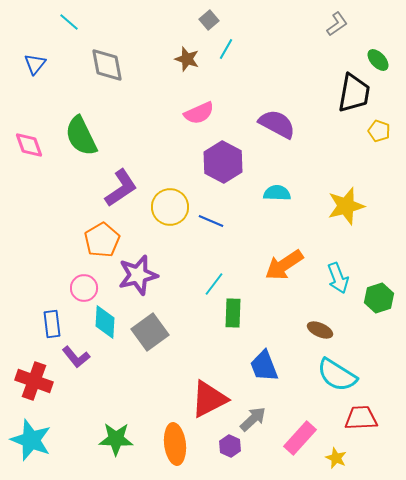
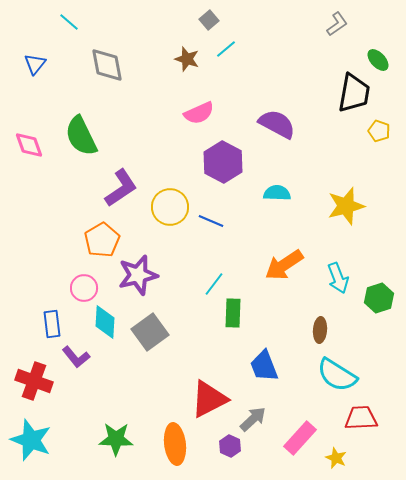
cyan line at (226, 49): rotated 20 degrees clockwise
brown ellipse at (320, 330): rotated 70 degrees clockwise
